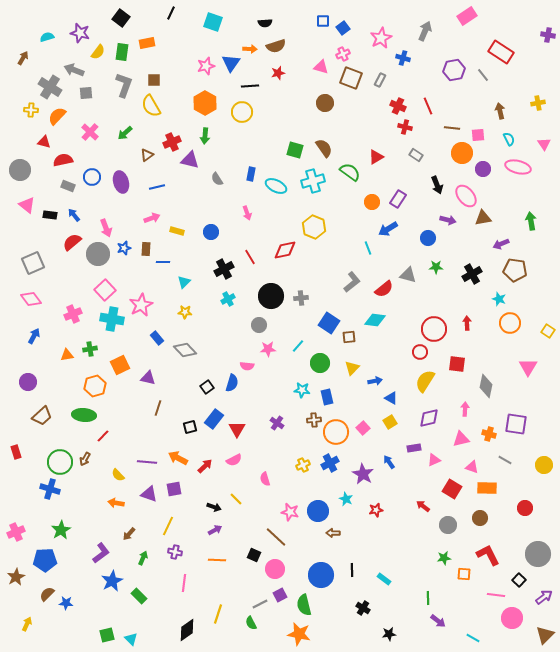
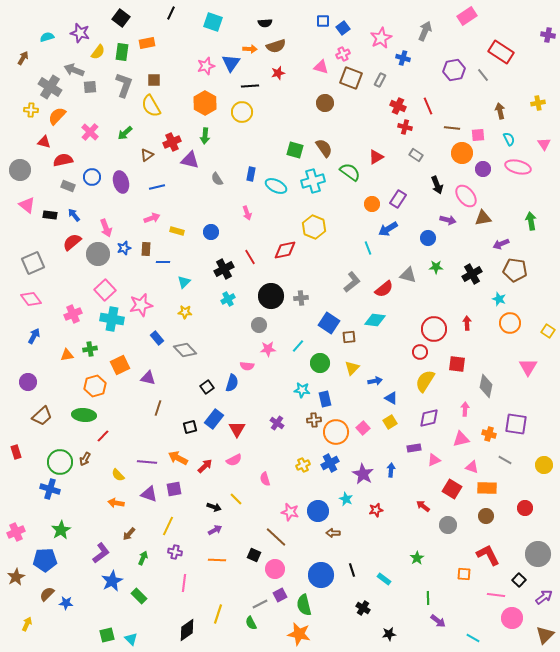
gray square at (86, 93): moved 4 px right, 6 px up
orange circle at (372, 202): moved 2 px down
pink star at (141, 305): rotated 15 degrees clockwise
blue rectangle at (327, 397): moved 2 px left, 2 px down
blue arrow at (389, 462): moved 2 px right, 8 px down; rotated 40 degrees clockwise
brown circle at (480, 518): moved 6 px right, 2 px up
green star at (444, 558): moved 27 px left; rotated 24 degrees counterclockwise
black line at (352, 570): rotated 16 degrees counterclockwise
